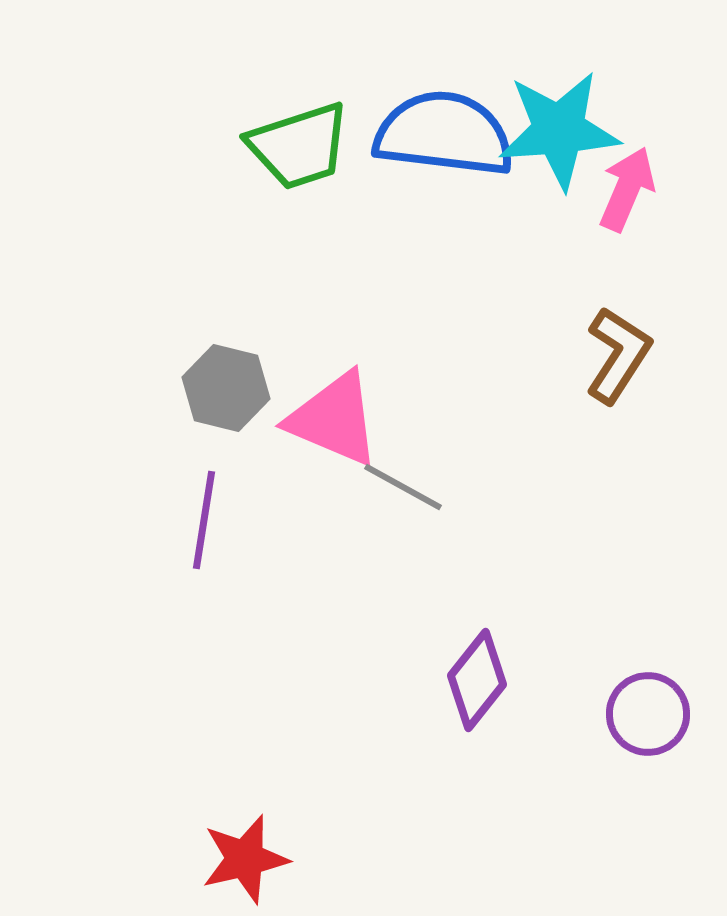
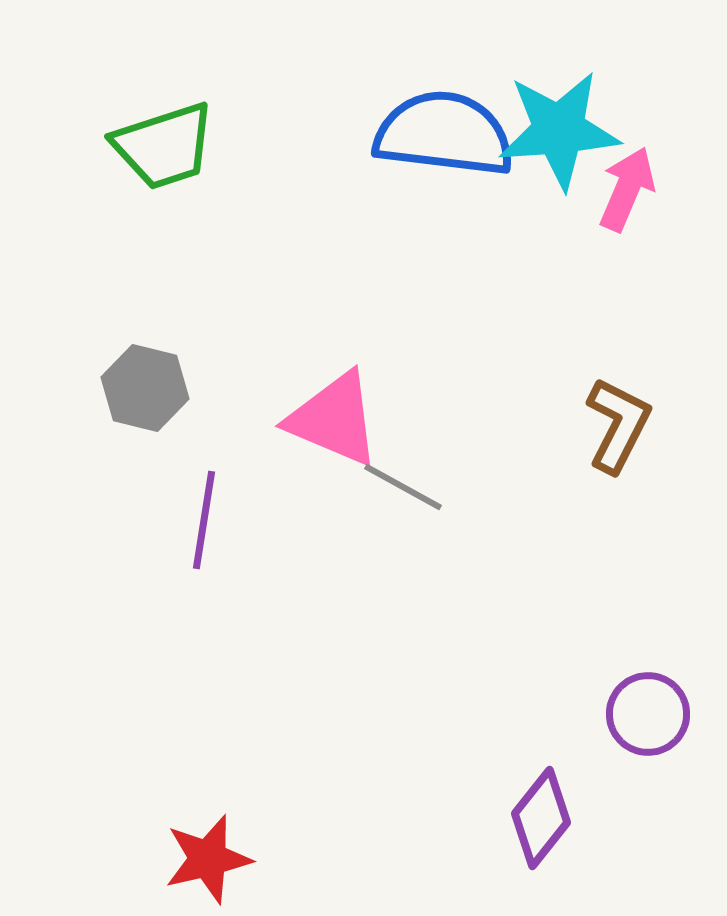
green trapezoid: moved 135 px left
brown L-shape: moved 70 px down; rotated 6 degrees counterclockwise
gray hexagon: moved 81 px left
purple diamond: moved 64 px right, 138 px down
red star: moved 37 px left
